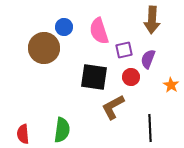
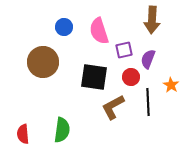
brown circle: moved 1 px left, 14 px down
black line: moved 2 px left, 26 px up
